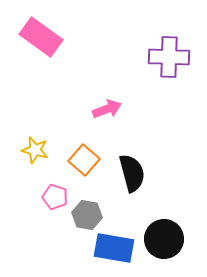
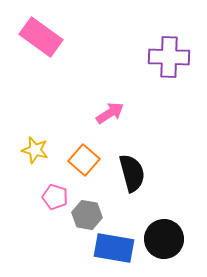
pink arrow: moved 3 px right, 4 px down; rotated 12 degrees counterclockwise
